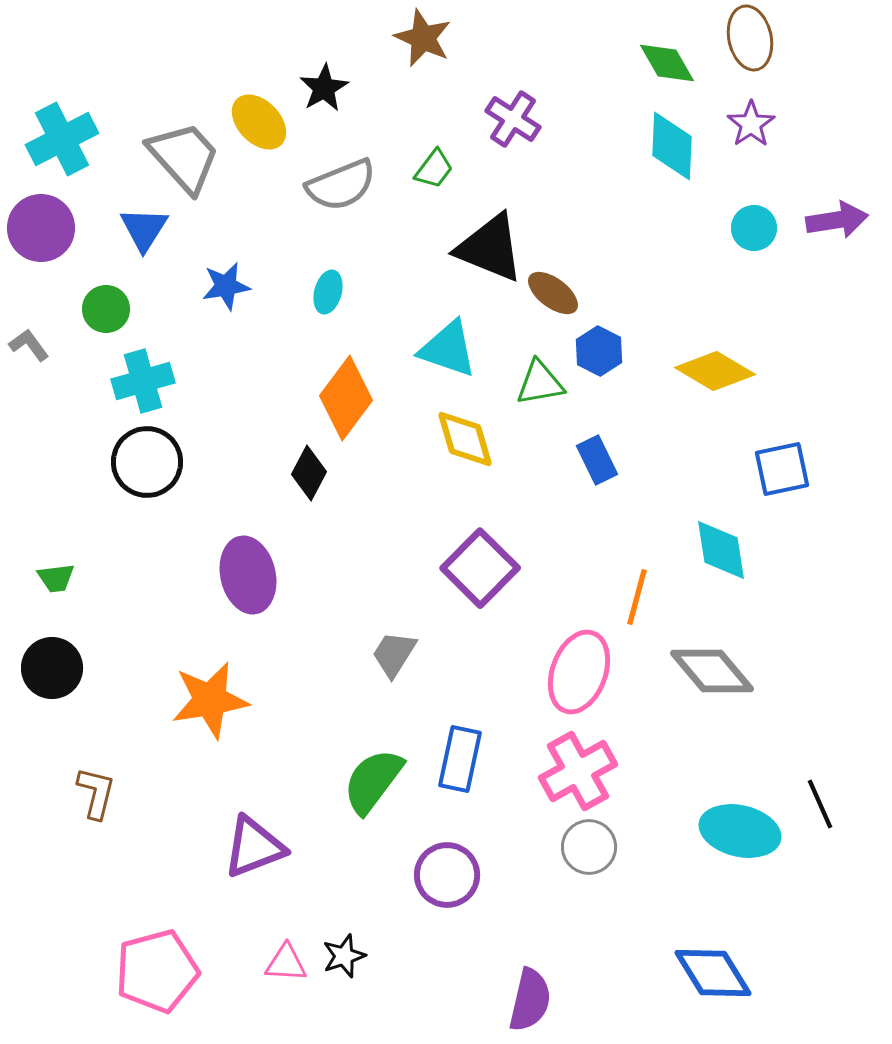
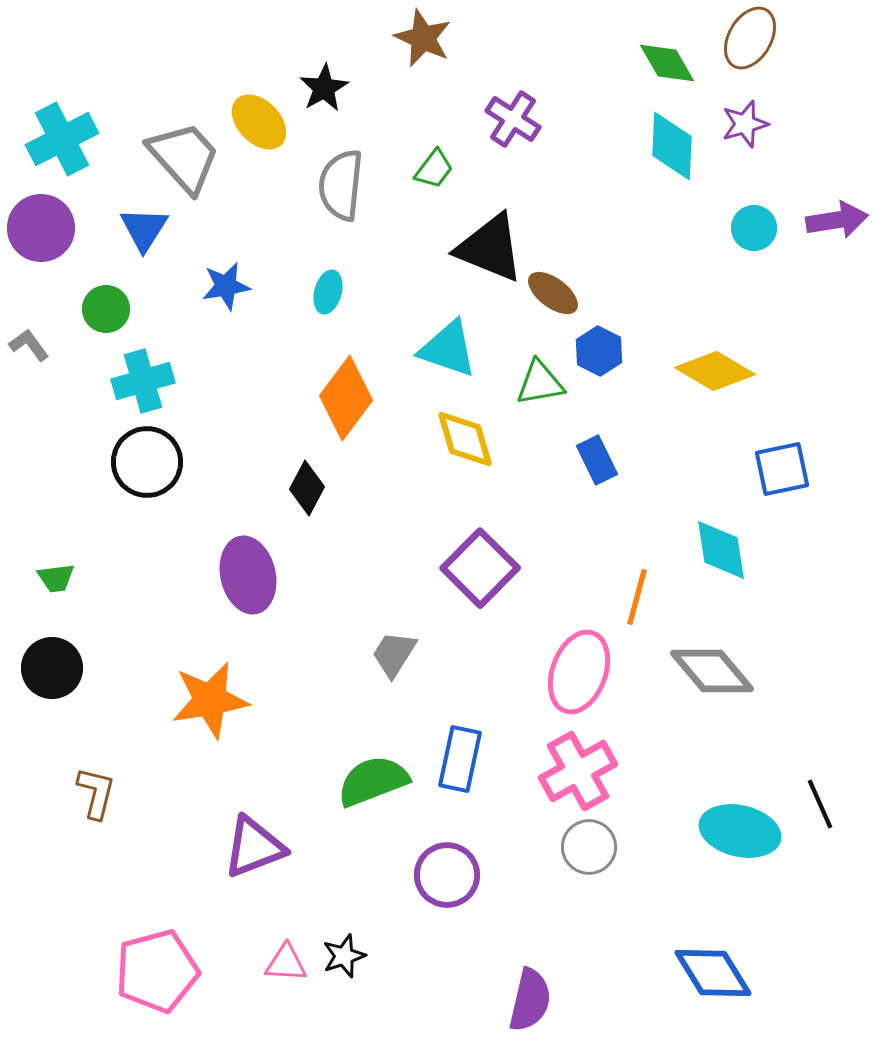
brown ellipse at (750, 38): rotated 42 degrees clockwise
purple star at (751, 124): moved 6 px left; rotated 18 degrees clockwise
gray semicircle at (341, 185): rotated 118 degrees clockwise
black diamond at (309, 473): moved 2 px left, 15 px down
green semicircle at (373, 781): rotated 32 degrees clockwise
